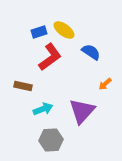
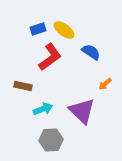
blue rectangle: moved 1 px left, 3 px up
purple triangle: rotated 28 degrees counterclockwise
